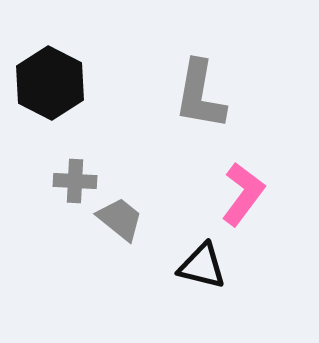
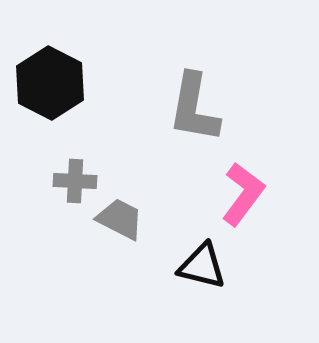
gray L-shape: moved 6 px left, 13 px down
gray trapezoid: rotated 12 degrees counterclockwise
